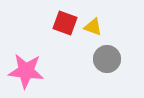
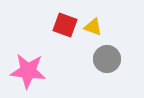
red square: moved 2 px down
pink star: moved 2 px right
